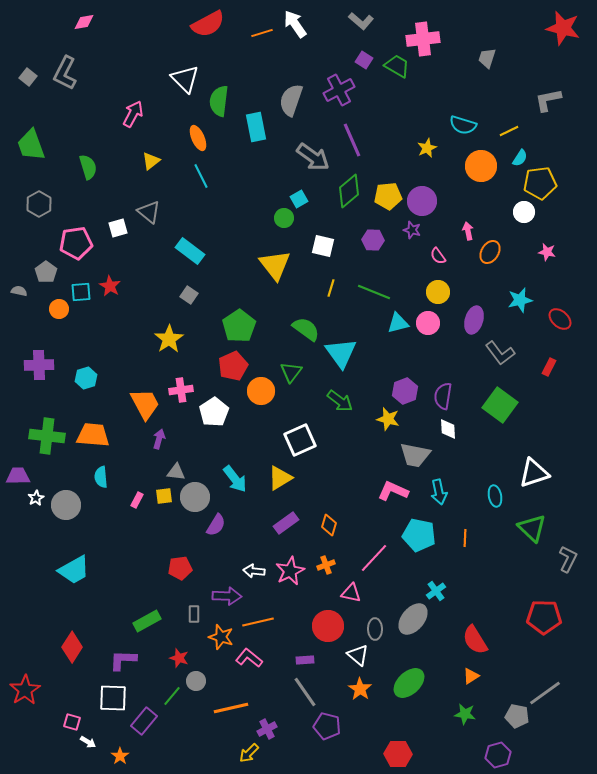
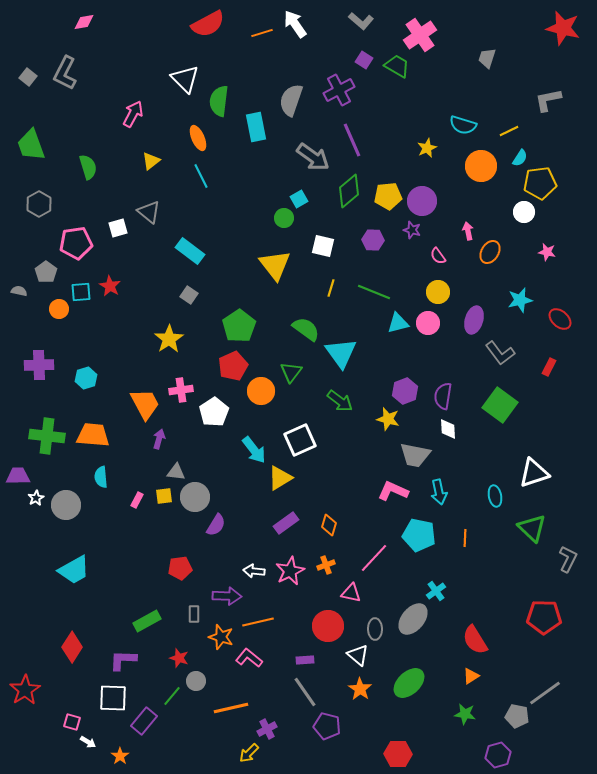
pink cross at (423, 39): moved 3 px left, 4 px up; rotated 28 degrees counterclockwise
cyan arrow at (235, 479): moved 19 px right, 29 px up
